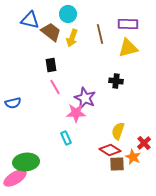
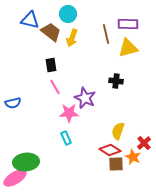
brown line: moved 6 px right
pink star: moved 7 px left
brown square: moved 1 px left
